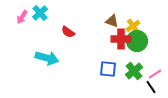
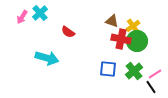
red cross: rotated 12 degrees clockwise
